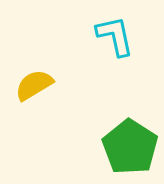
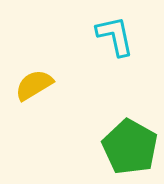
green pentagon: rotated 4 degrees counterclockwise
